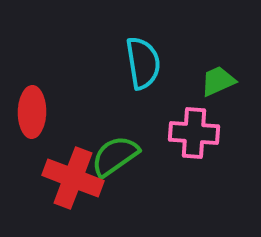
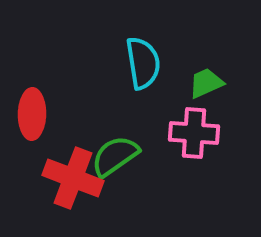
green trapezoid: moved 12 px left, 2 px down
red ellipse: moved 2 px down
